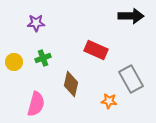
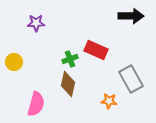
green cross: moved 27 px right, 1 px down
brown diamond: moved 3 px left
